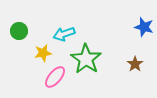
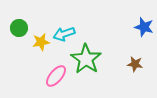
green circle: moved 3 px up
yellow star: moved 2 px left, 11 px up
brown star: rotated 28 degrees counterclockwise
pink ellipse: moved 1 px right, 1 px up
